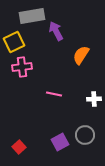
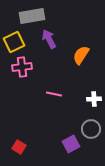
purple arrow: moved 7 px left, 8 px down
gray circle: moved 6 px right, 6 px up
purple square: moved 11 px right, 2 px down
red square: rotated 16 degrees counterclockwise
